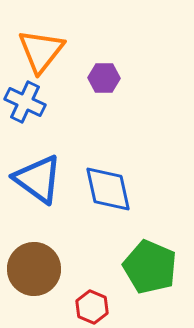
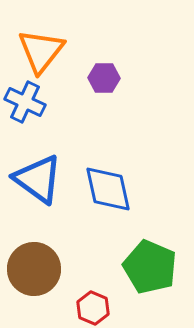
red hexagon: moved 1 px right, 1 px down
